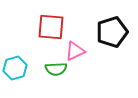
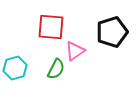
pink triangle: rotated 10 degrees counterclockwise
green semicircle: rotated 60 degrees counterclockwise
